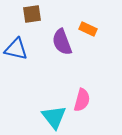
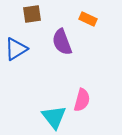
orange rectangle: moved 10 px up
blue triangle: rotated 45 degrees counterclockwise
